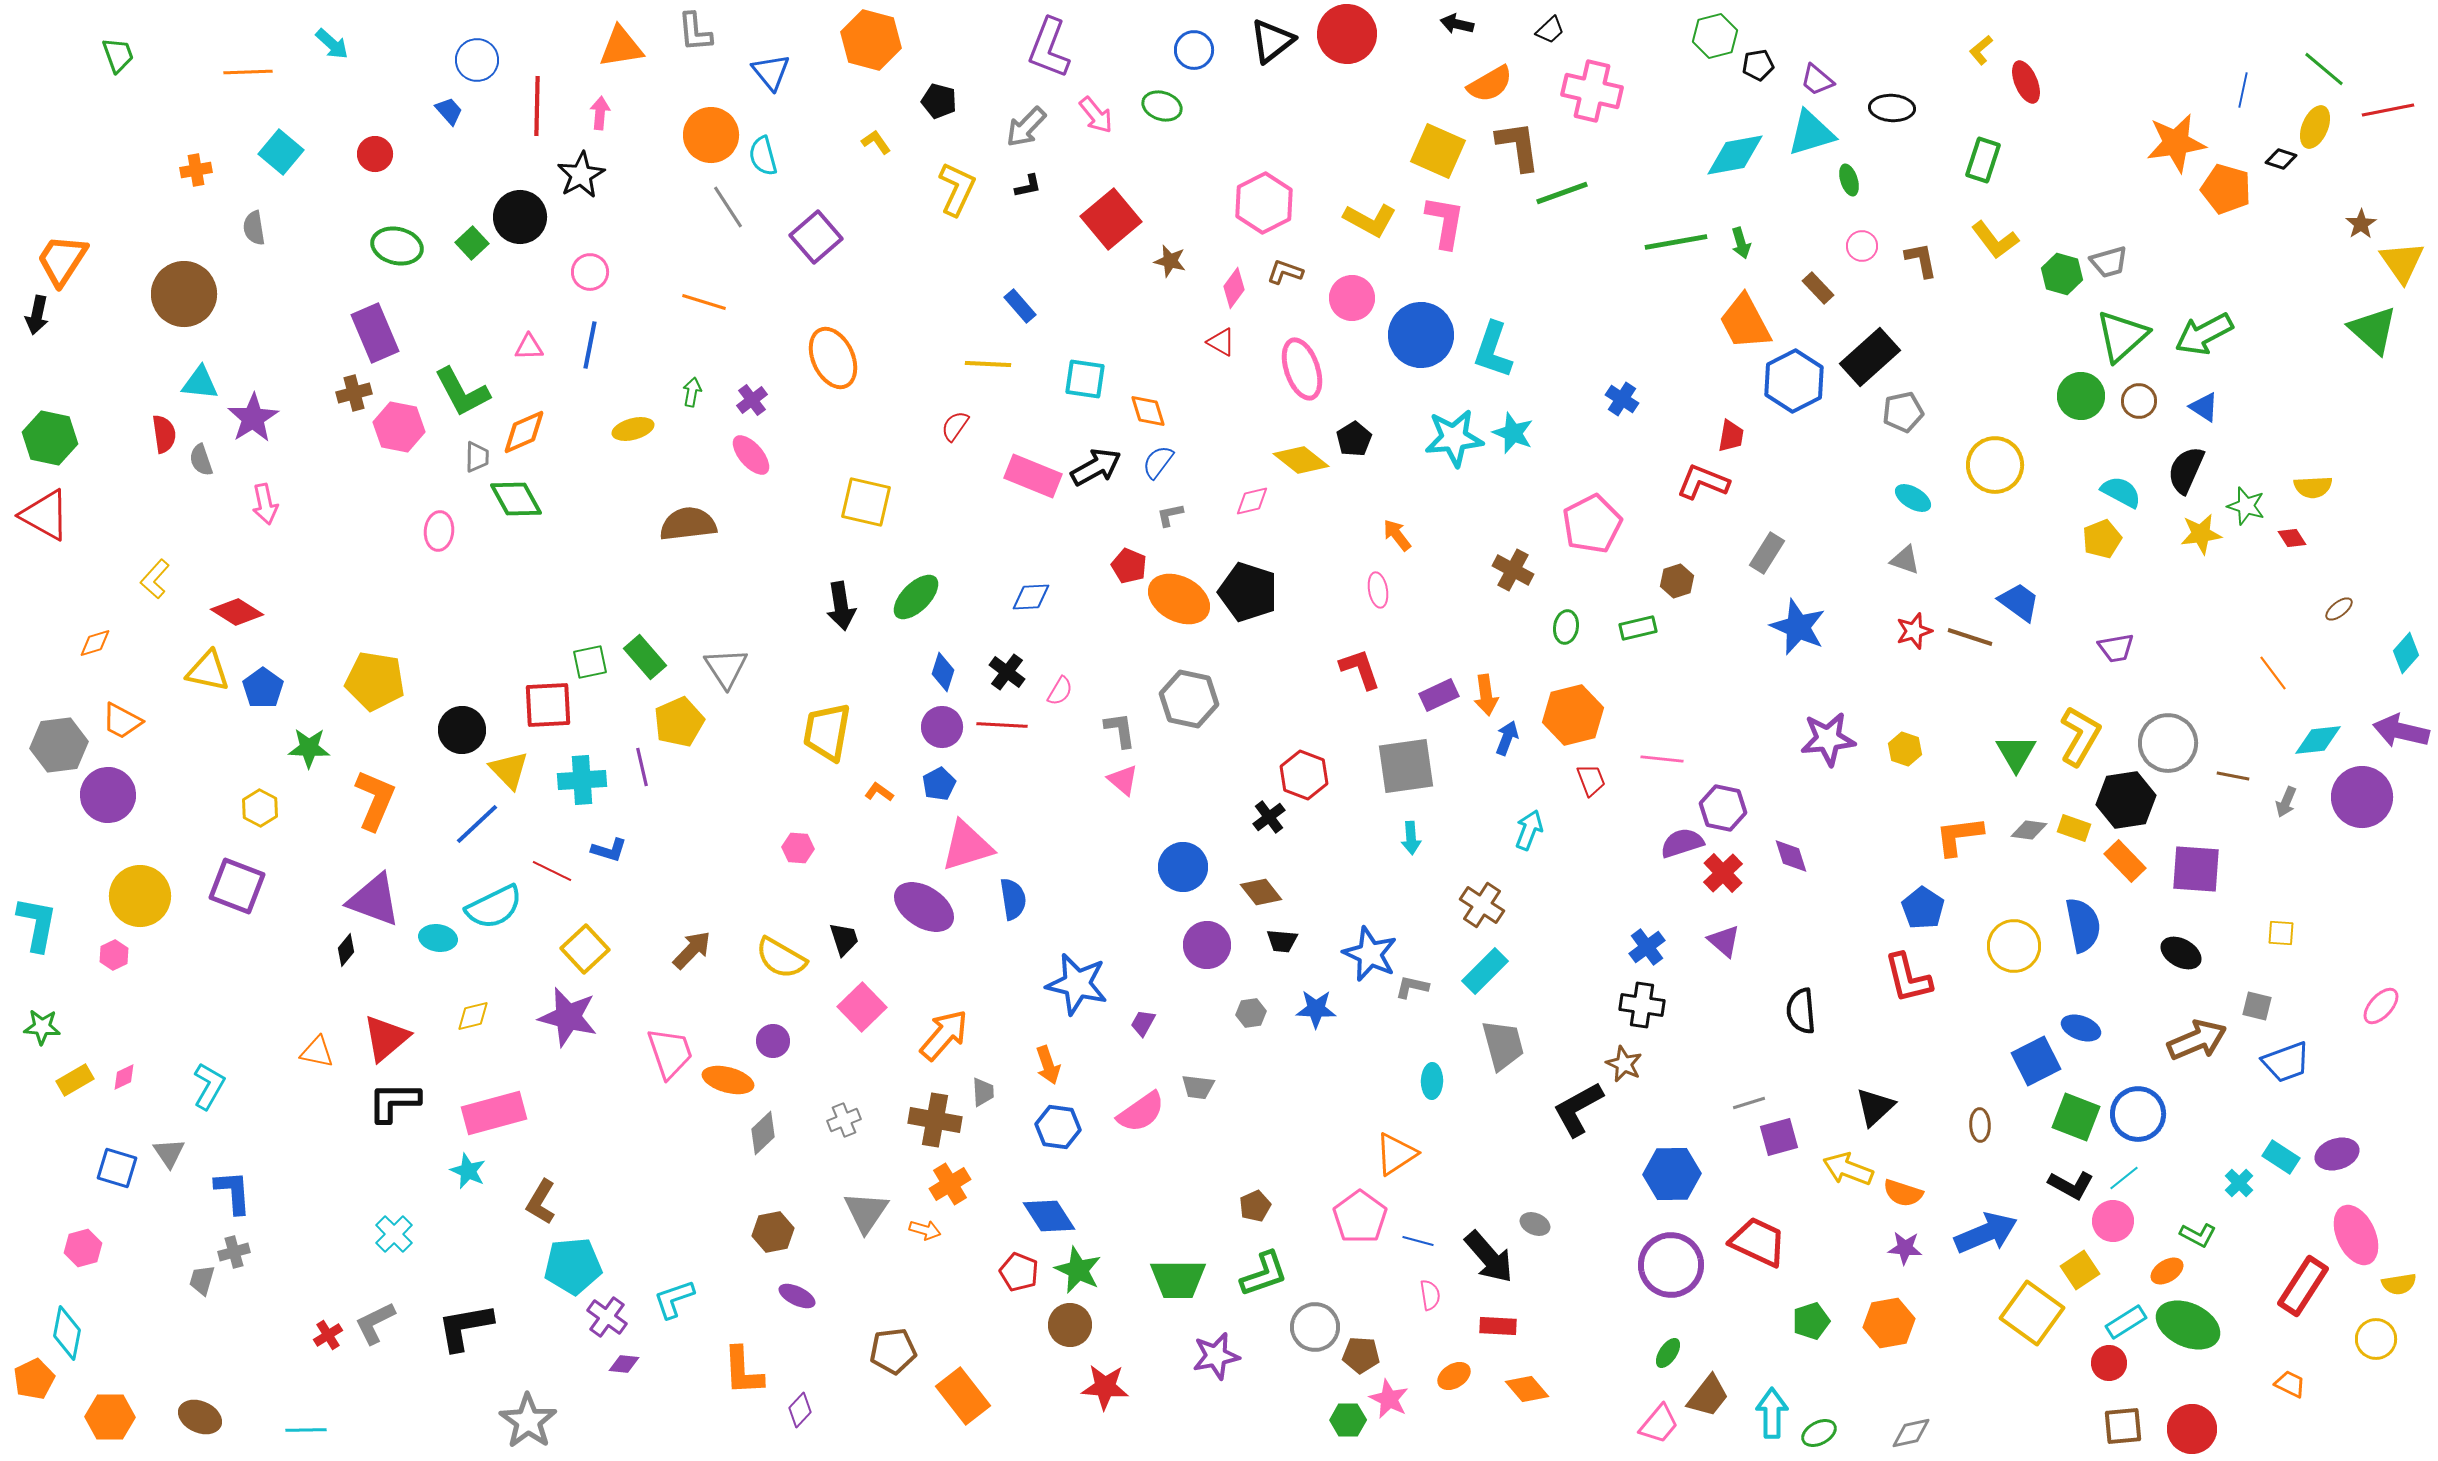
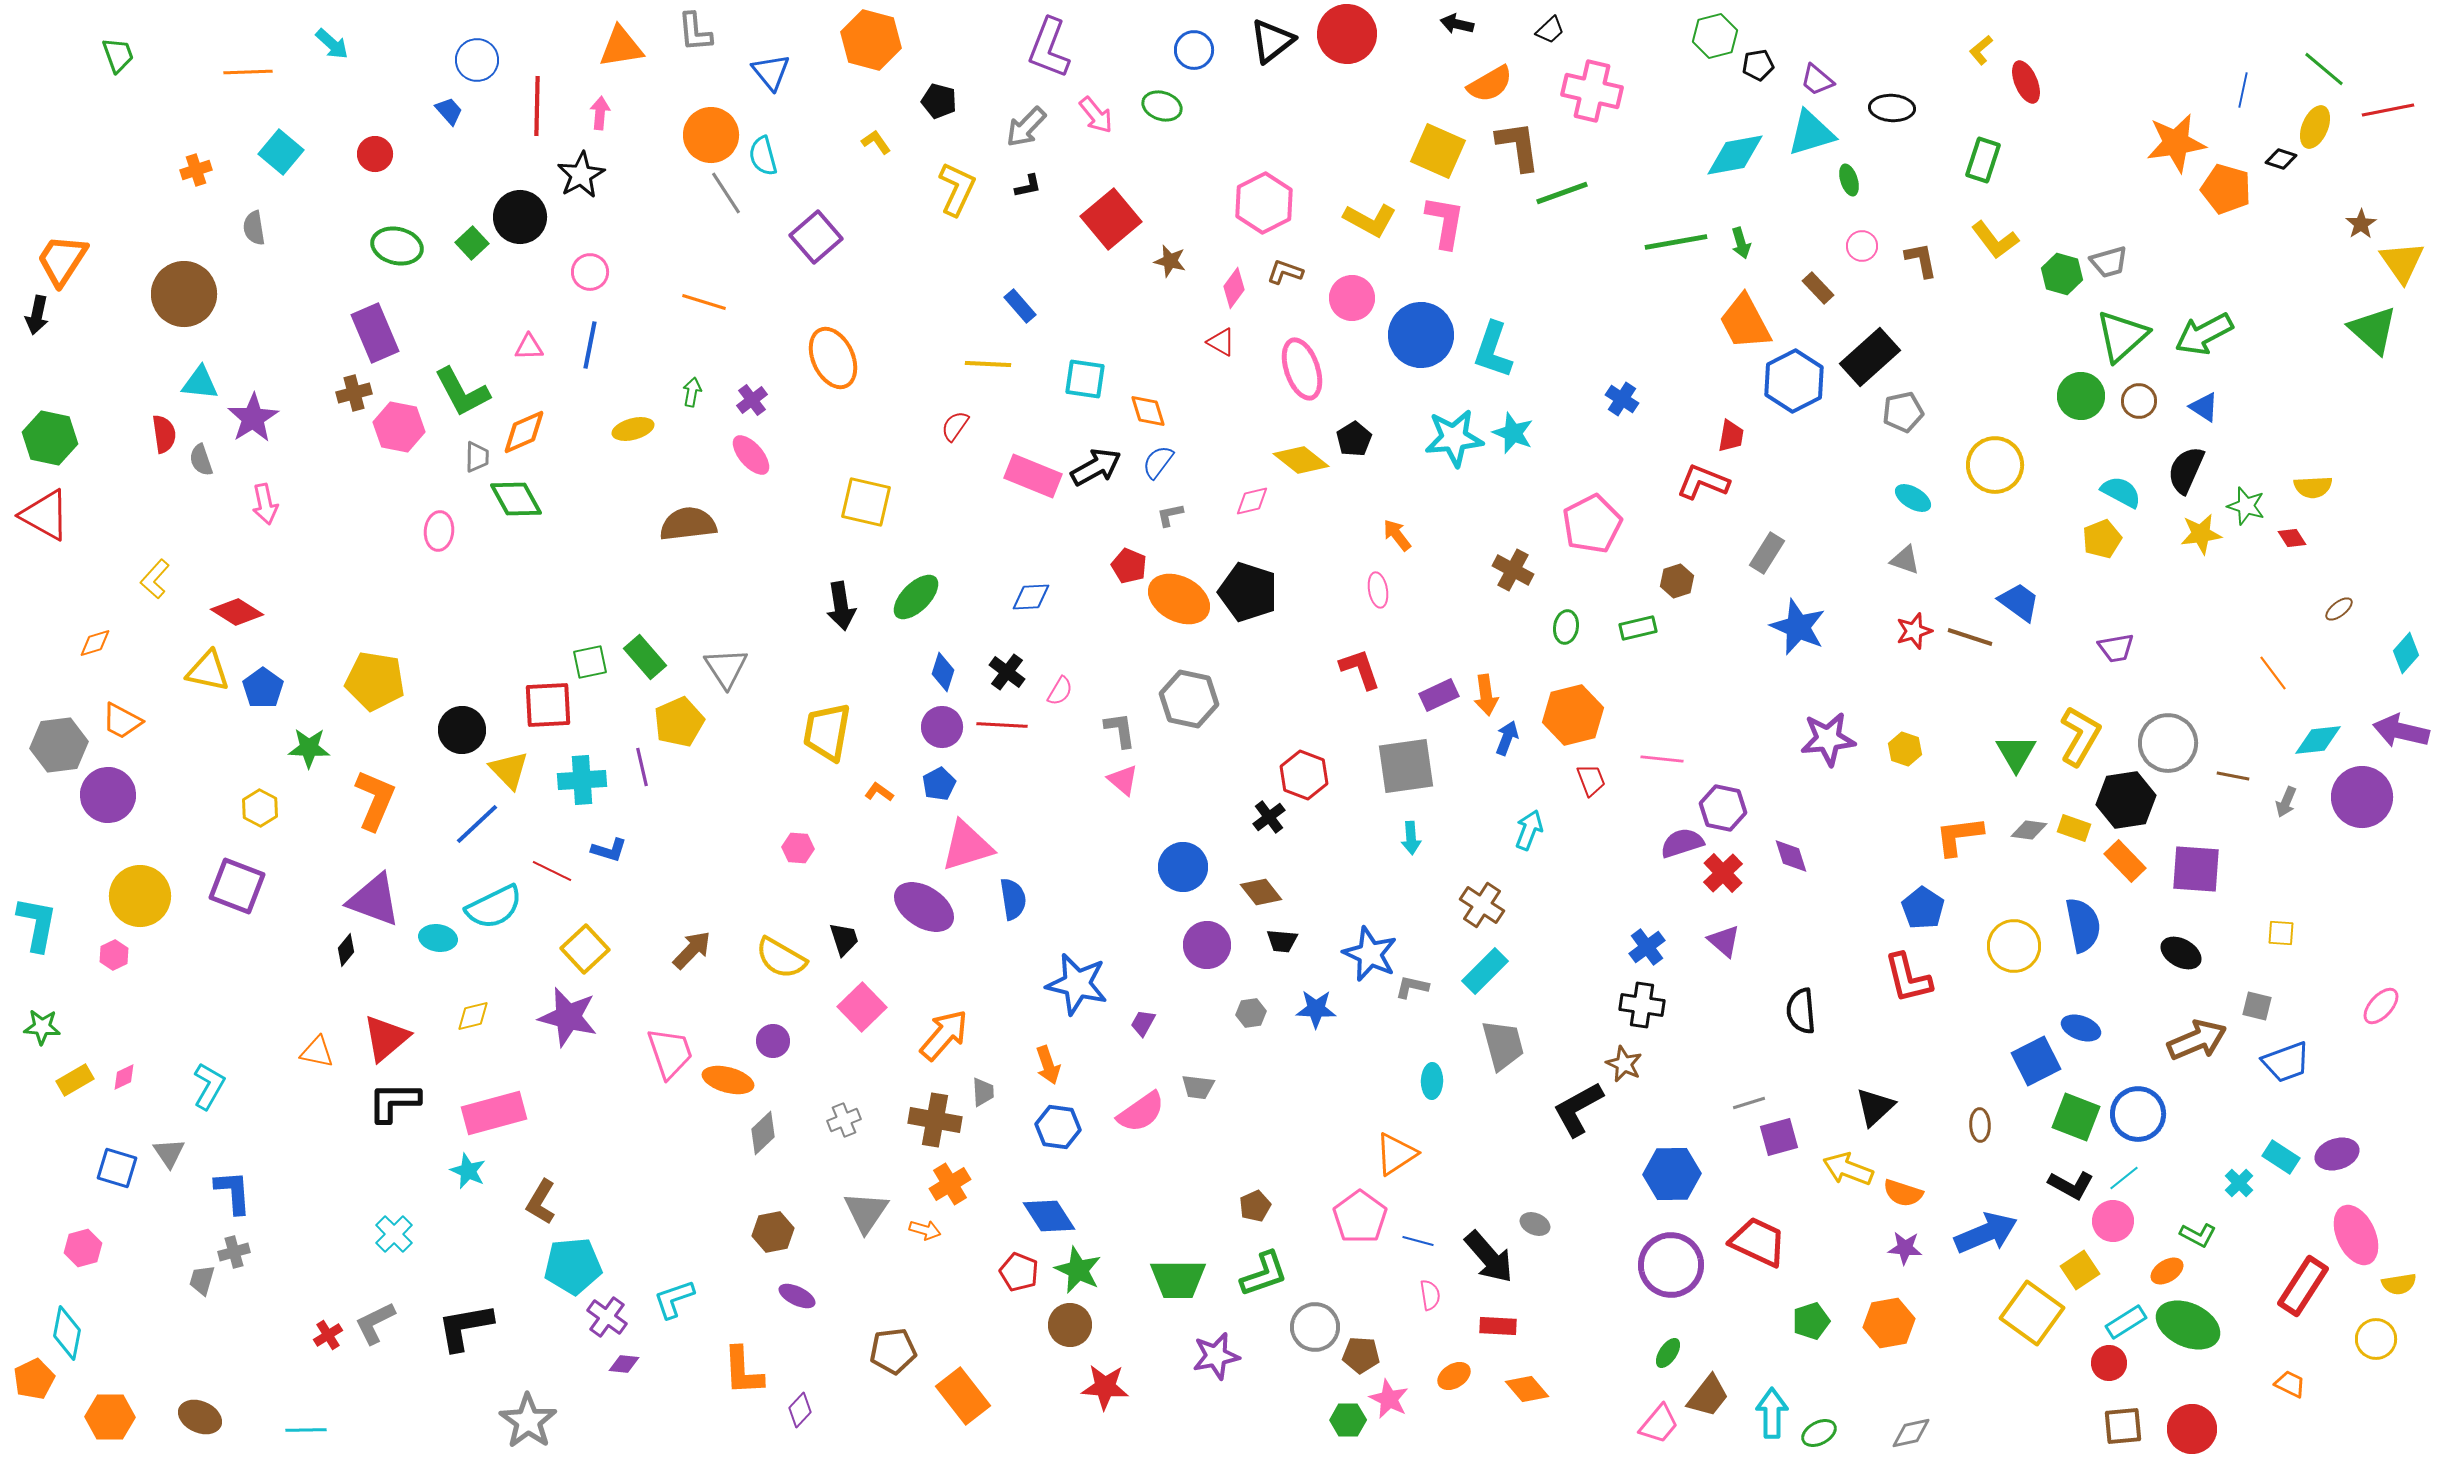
orange cross at (196, 170): rotated 8 degrees counterclockwise
gray line at (728, 207): moved 2 px left, 14 px up
